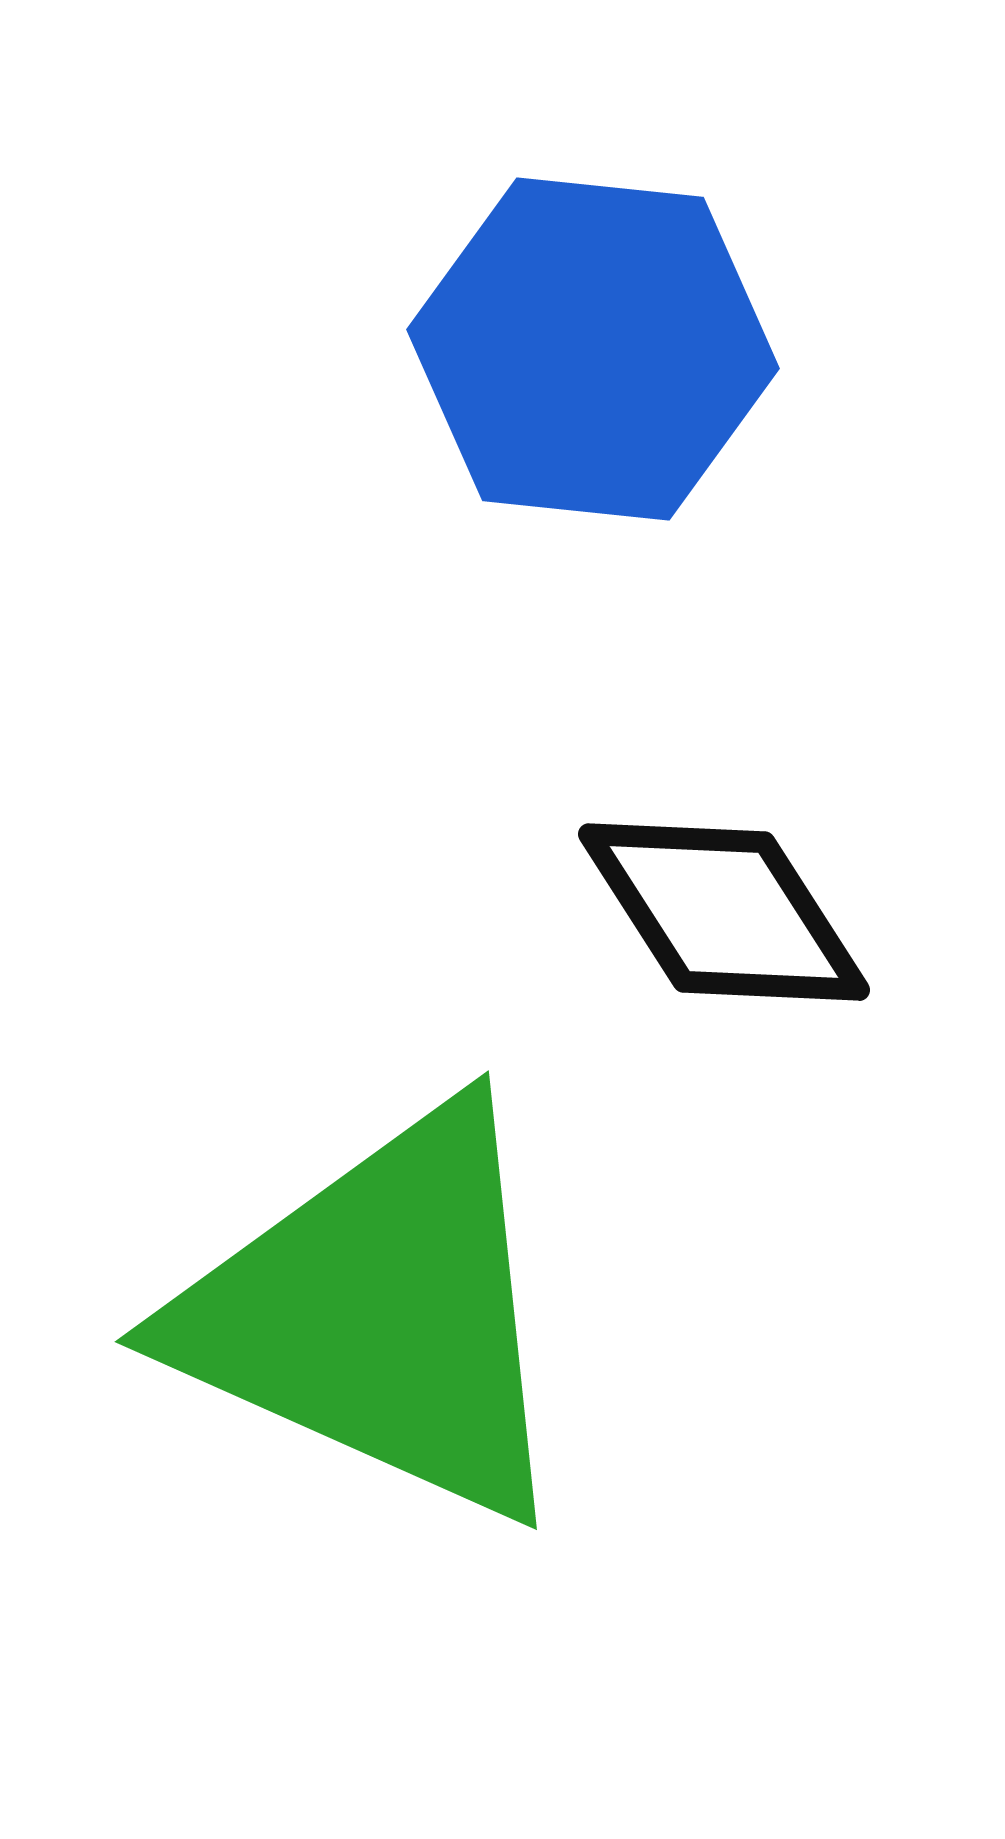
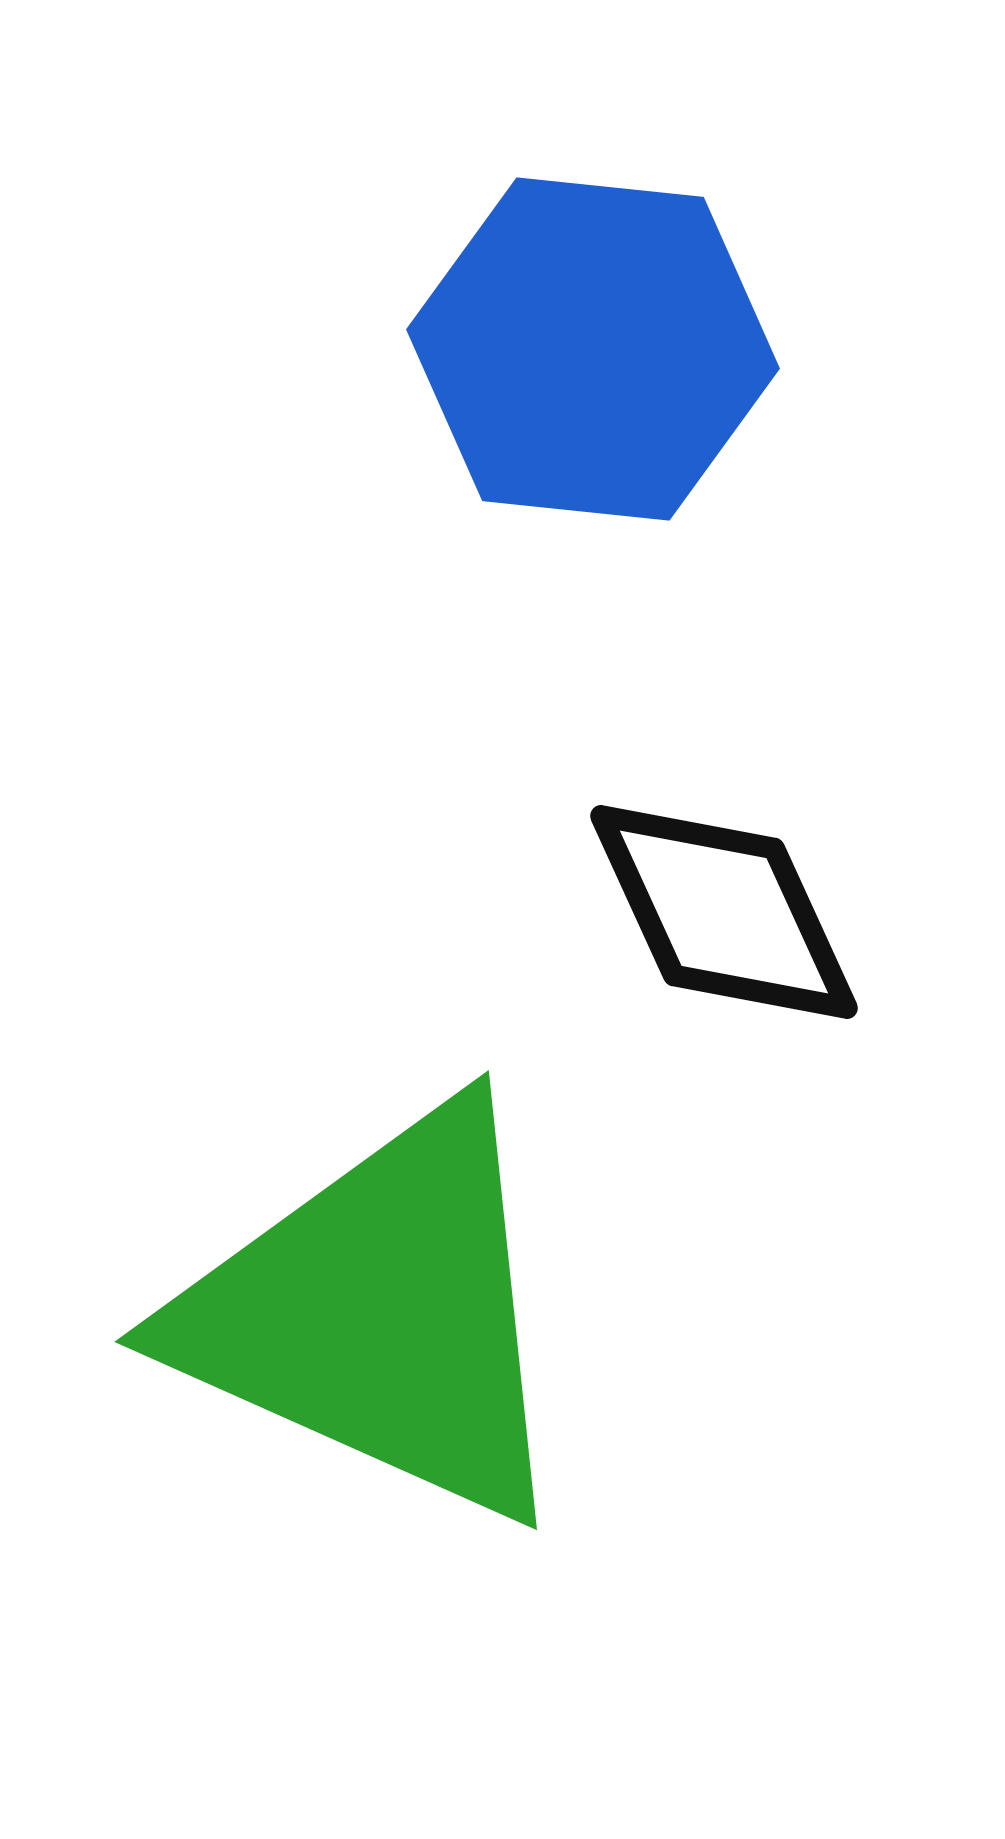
black diamond: rotated 8 degrees clockwise
